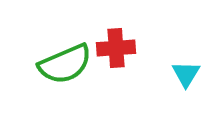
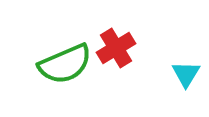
red cross: rotated 27 degrees counterclockwise
